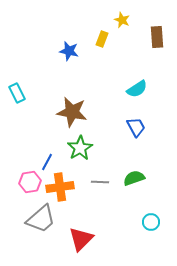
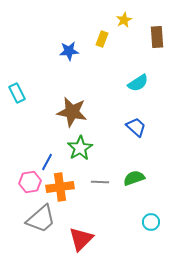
yellow star: moved 2 px right; rotated 21 degrees clockwise
blue star: rotated 18 degrees counterclockwise
cyan semicircle: moved 1 px right, 6 px up
blue trapezoid: rotated 20 degrees counterclockwise
